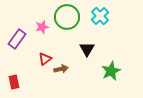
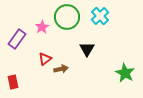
pink star: rotated 16 degrees counterclockwise
green star: moved 14 px right, 2 px down; rotated 18 degrees counterclockwise
red rectangle: moved 1 px left
